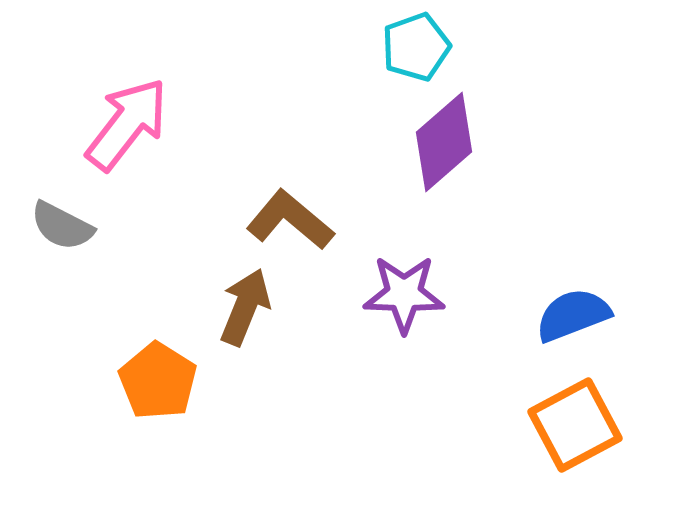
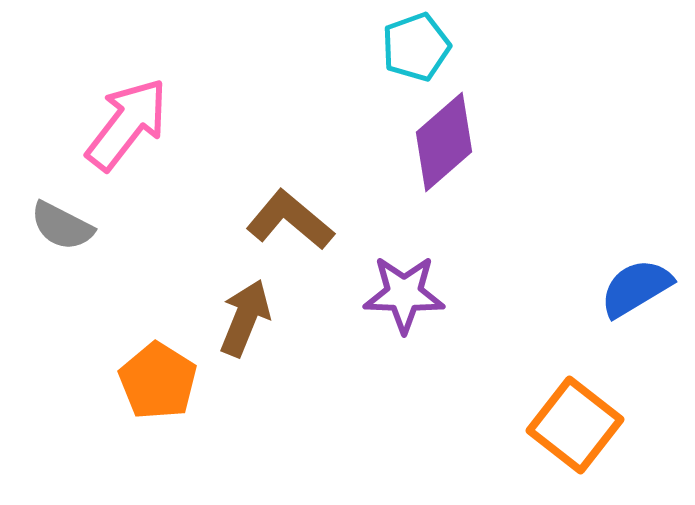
brown arrow: moved 11 px down
blue semicircle: moved 63 px right, 27 px up; rotated 10 degrees counterclockwise
orange square: rotated 24 degrees counterclockwise
